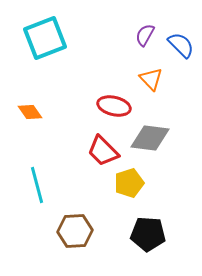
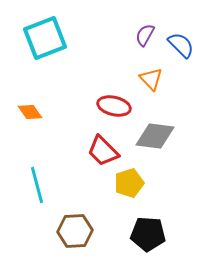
gray diamond: moved 5 px right, 2 px up
